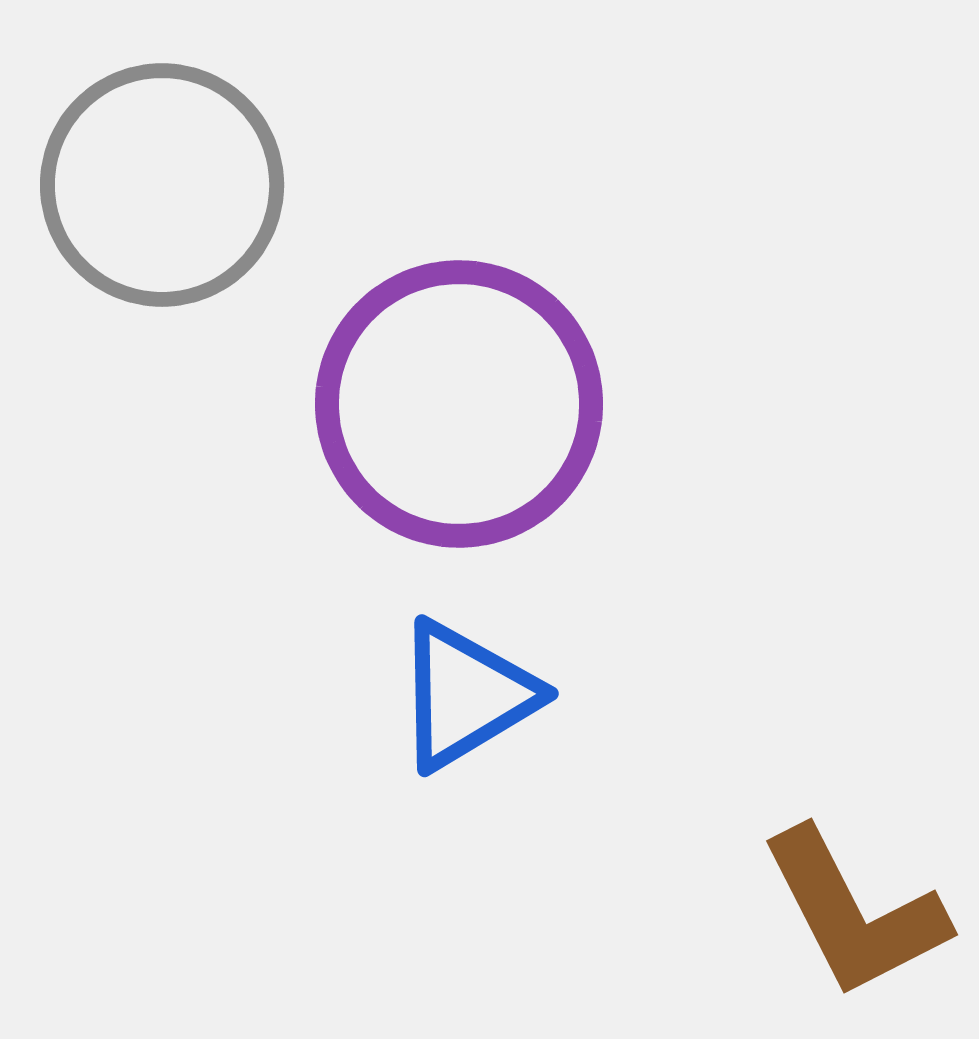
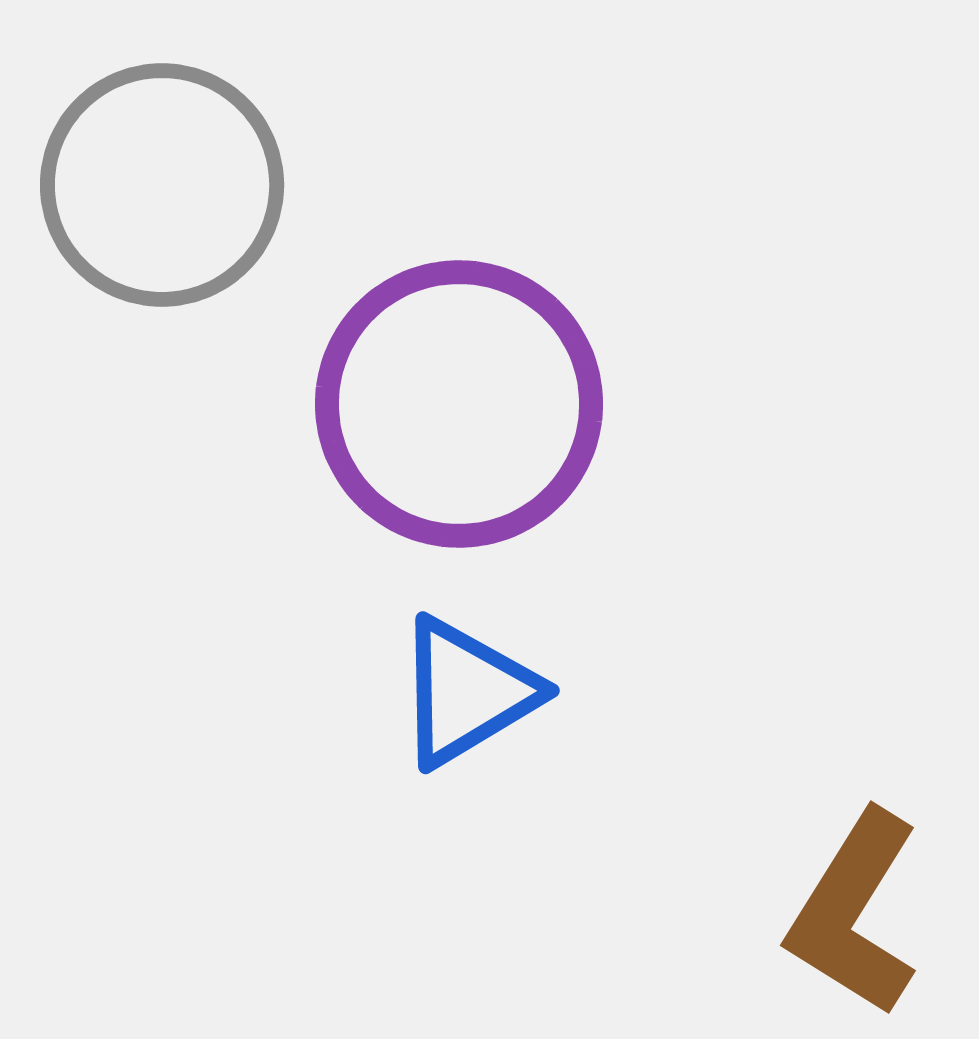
blue triangle: moved 1 px right, 3 px up
brown L-shape: rotated 59 degrees clockwise
